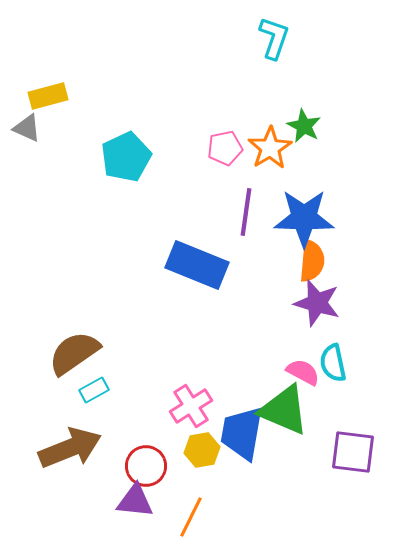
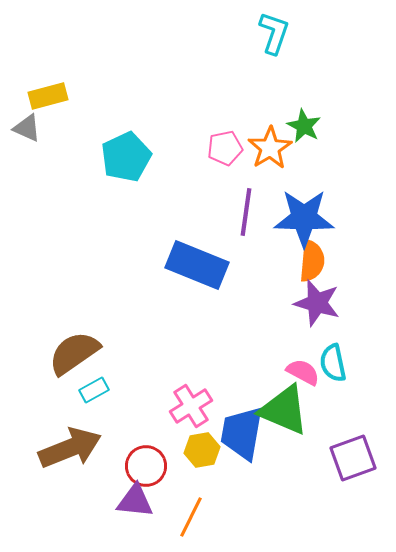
cyan L-shape: moved 5 px up
purple square: moved 6 px down; rotated 27 degrees counterclockwise
